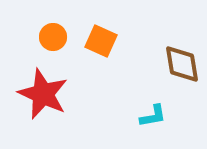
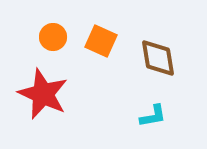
brown diamond: moved 24 px left, 6 px up
